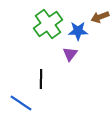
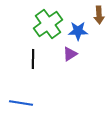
brown arrow: moved 1 px left, 2 px up; rotated 72 degrees counterclockwise
purple triangle: rotated 21 degrees clockwise
black line: moved 8 px left, 20 px up
blue line: rotated 25 degrees counterclockwise
